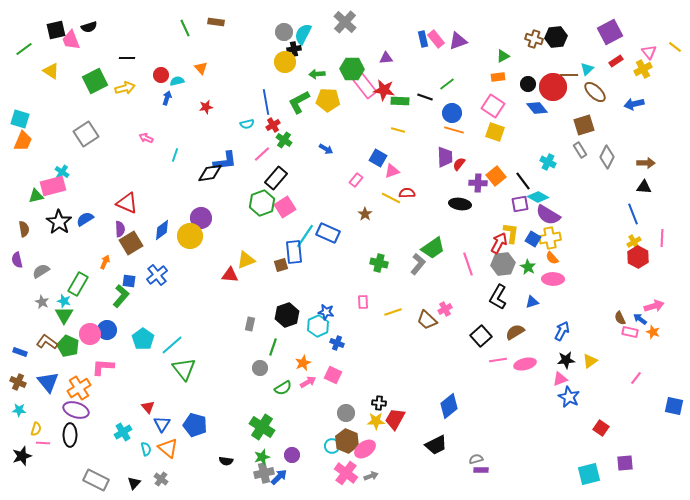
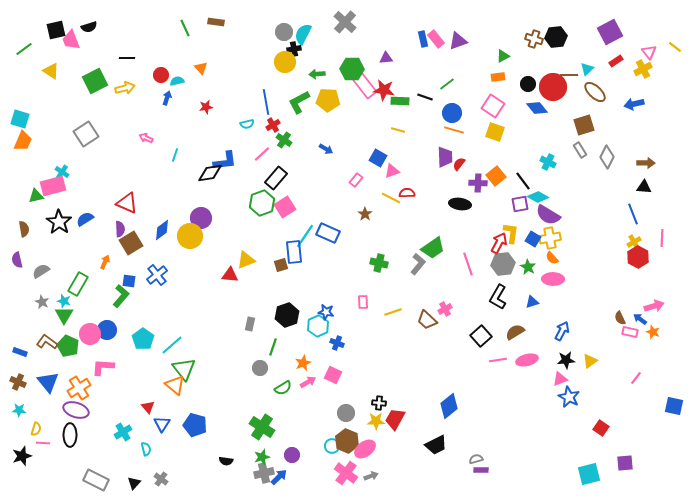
pink ellipse at (525, 364): moved 2 px right, 4 px up
orange triangle at (168, 448): moved 7 px right, 63 px up
